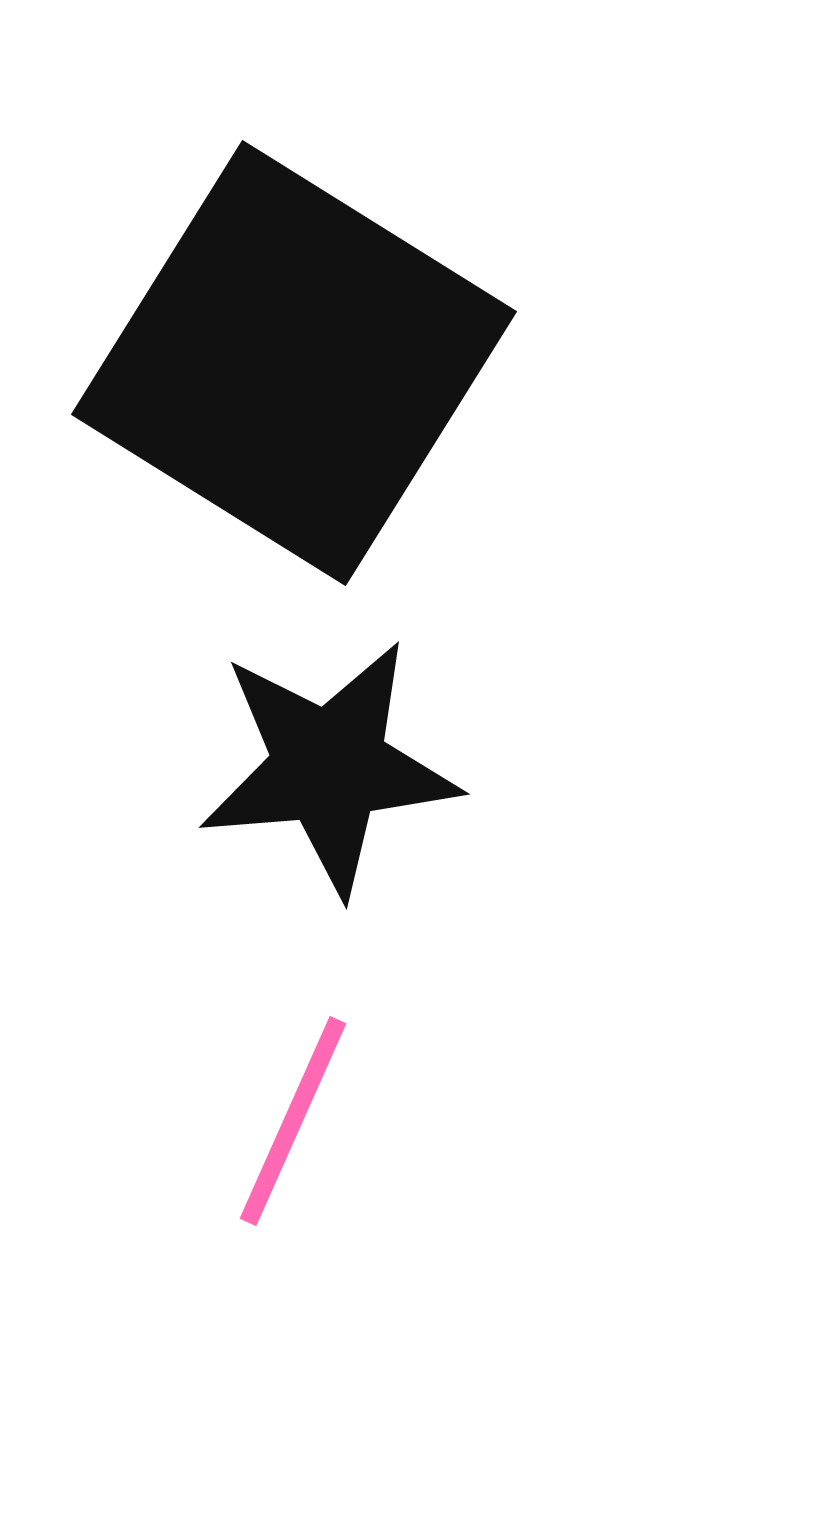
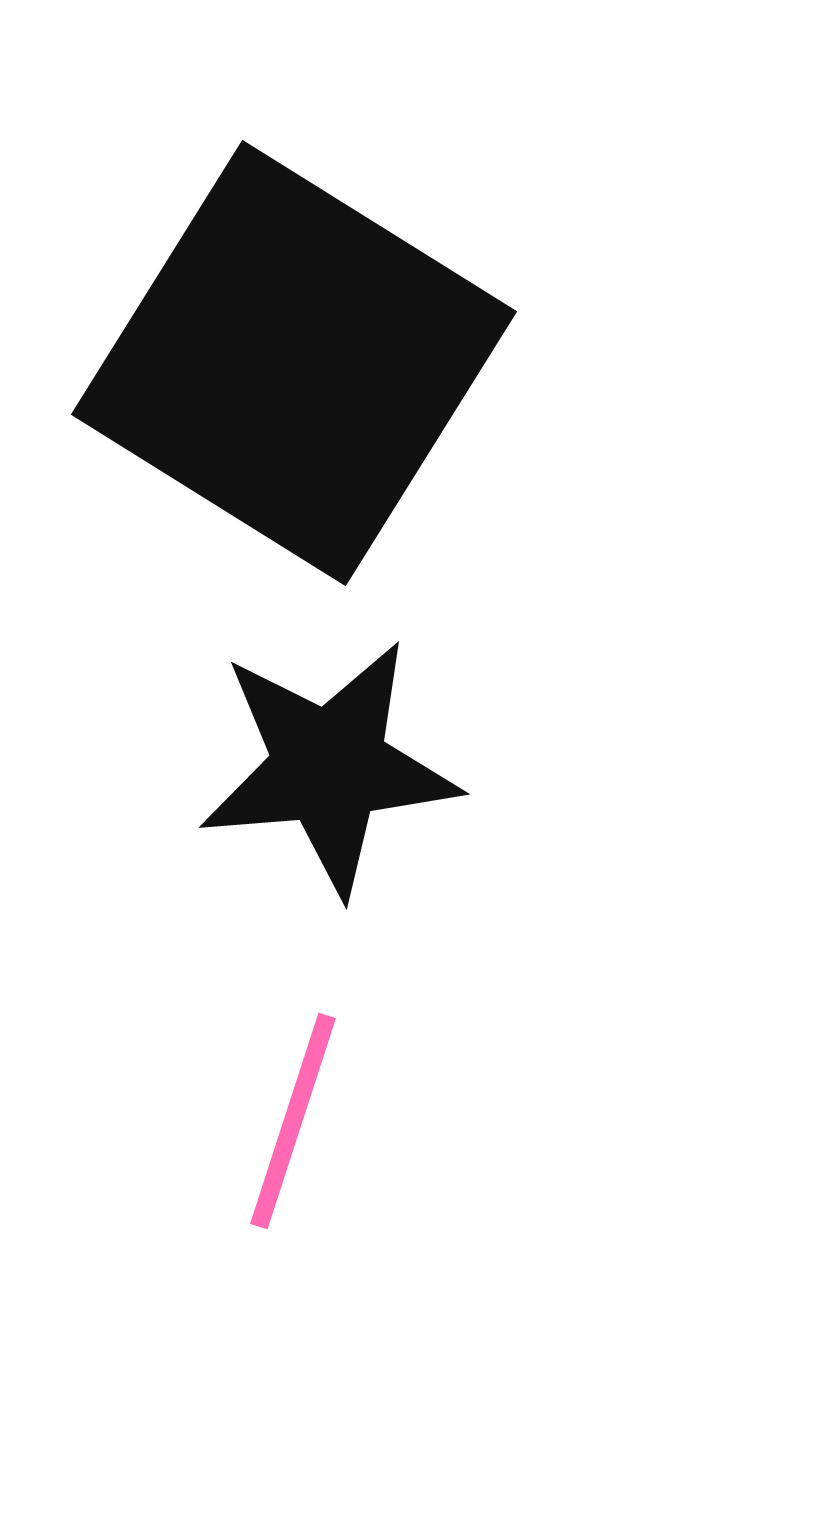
pink line: rotated 6 degrees counterclockwise
